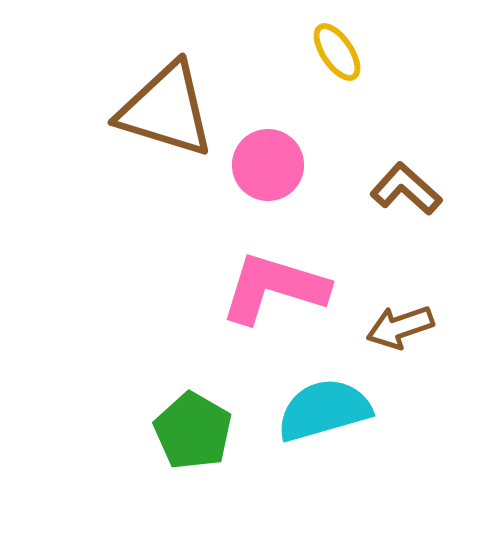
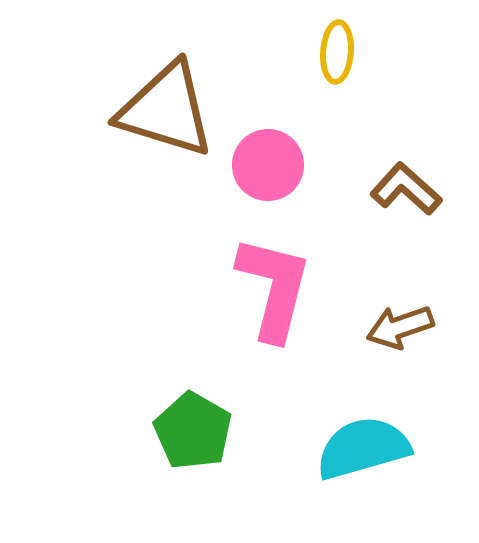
yellow ellipse: rotated 38 degrees clockwise
pink L-shape: rotated 87 degrees clockwise
cyan semicircle: moved 39 px right, 38 px down
